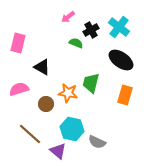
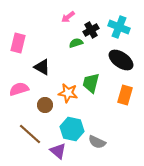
cyan cross: rotated 15 degrees counterclockwise
green semicircle: rotated 40 degrees counterclockwise
brown circle: moved 1 px left, 1 px down
